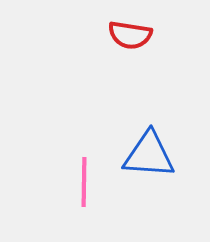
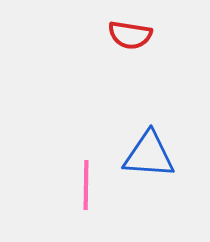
pink line: moved 2 px right, 3 px down
